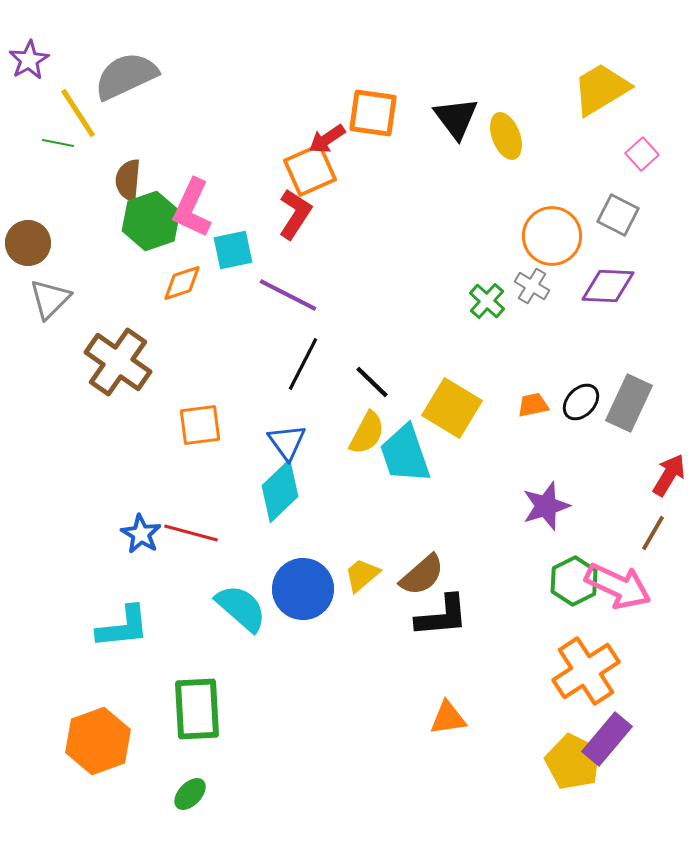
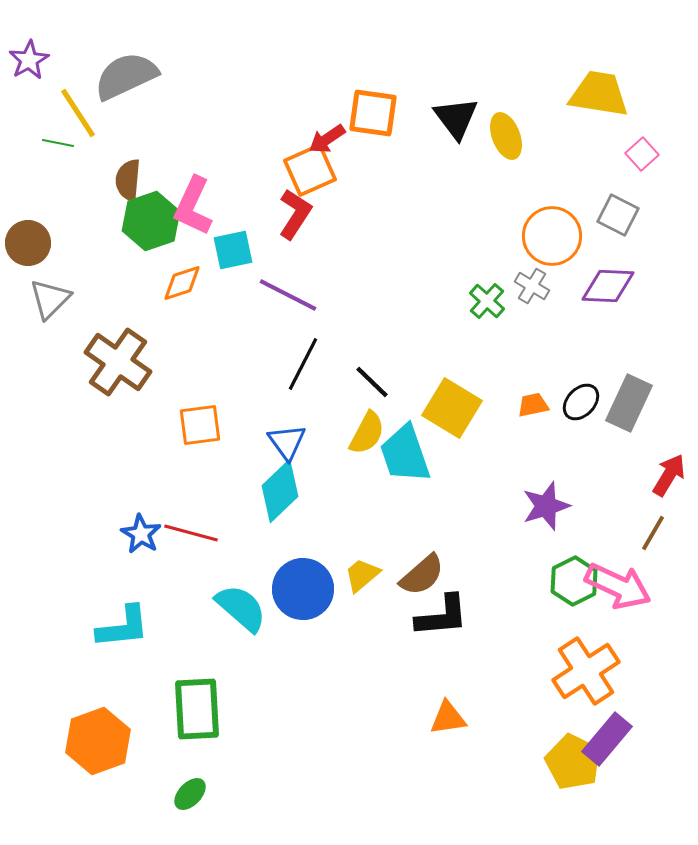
yellow trapezoid at (601, 89): moved 2 px left, 5 px down; rotated 40 degrees clockwise
pink L-shape at (192, 208): moved 1 px right, 2 px up
